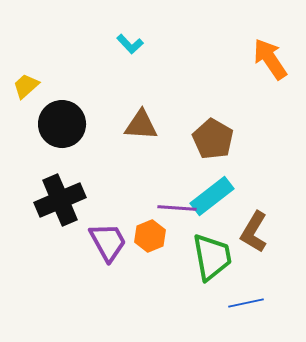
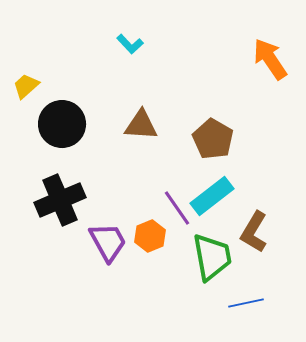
purple line: rotated 51 degrees clockwise
